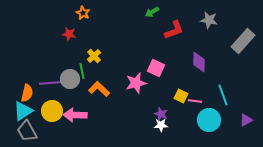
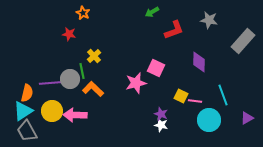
orange L-shape: moved 6 px left
purple triangle: moved 1 px right, 2 px up
white star: rotated 16 degrees clockwise
